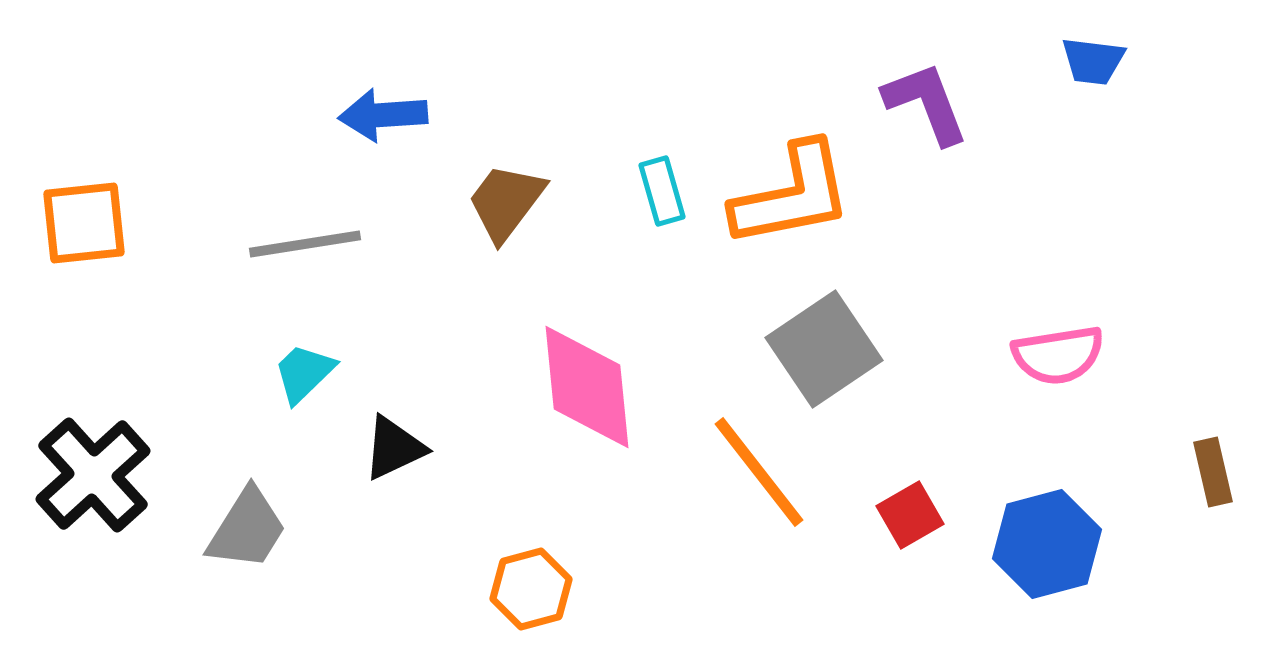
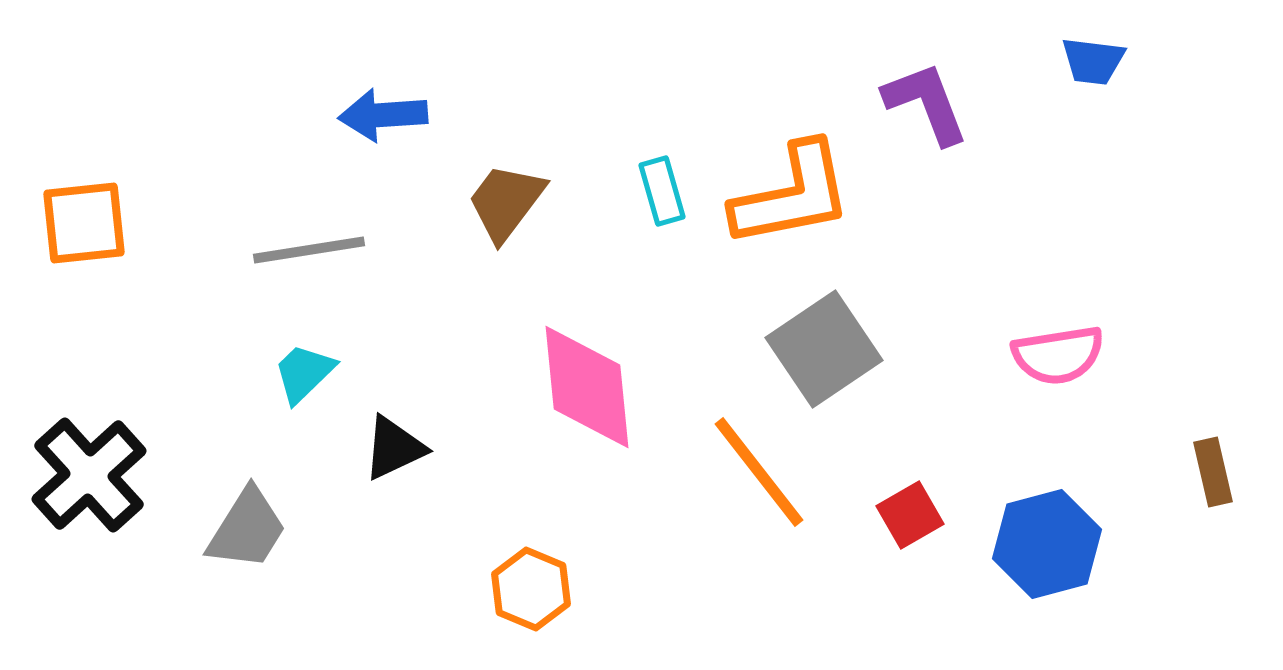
gray line: moved 4 px right, 6 px down
black cross: moved 4 px left
orange hexagon: rotated 22 degrees counterclockwise
